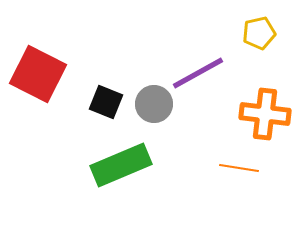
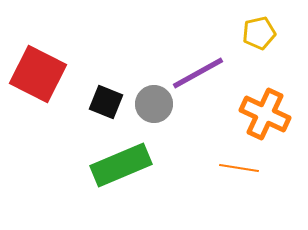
orange cross: rotated 18 degrees clockwise
